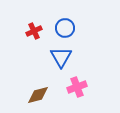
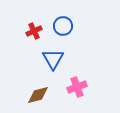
blue circle: moved 2 px left, 2 px up
blue triangle: moved 8 px left, 2 px down
